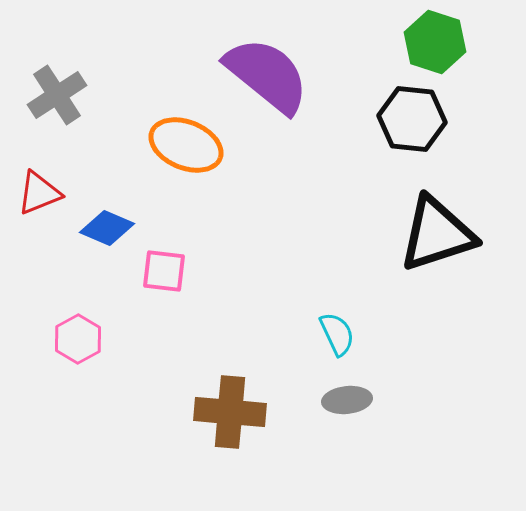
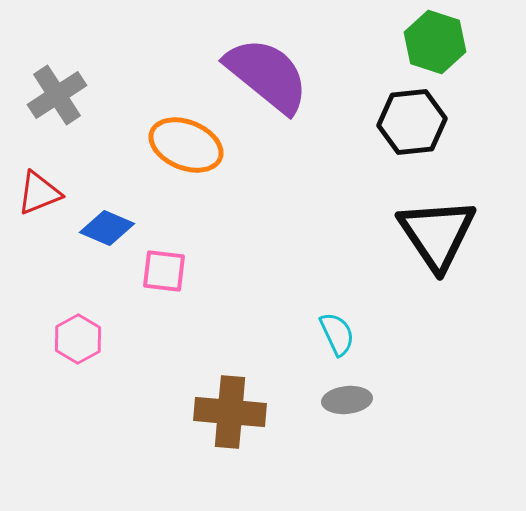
black hexagon: moved 3 px down; rotated 12 degrees counterclockwise
black triangle: rotated 46 degrees counterclockwise
